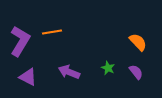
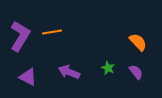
purple L-shape: moved 5 px up
